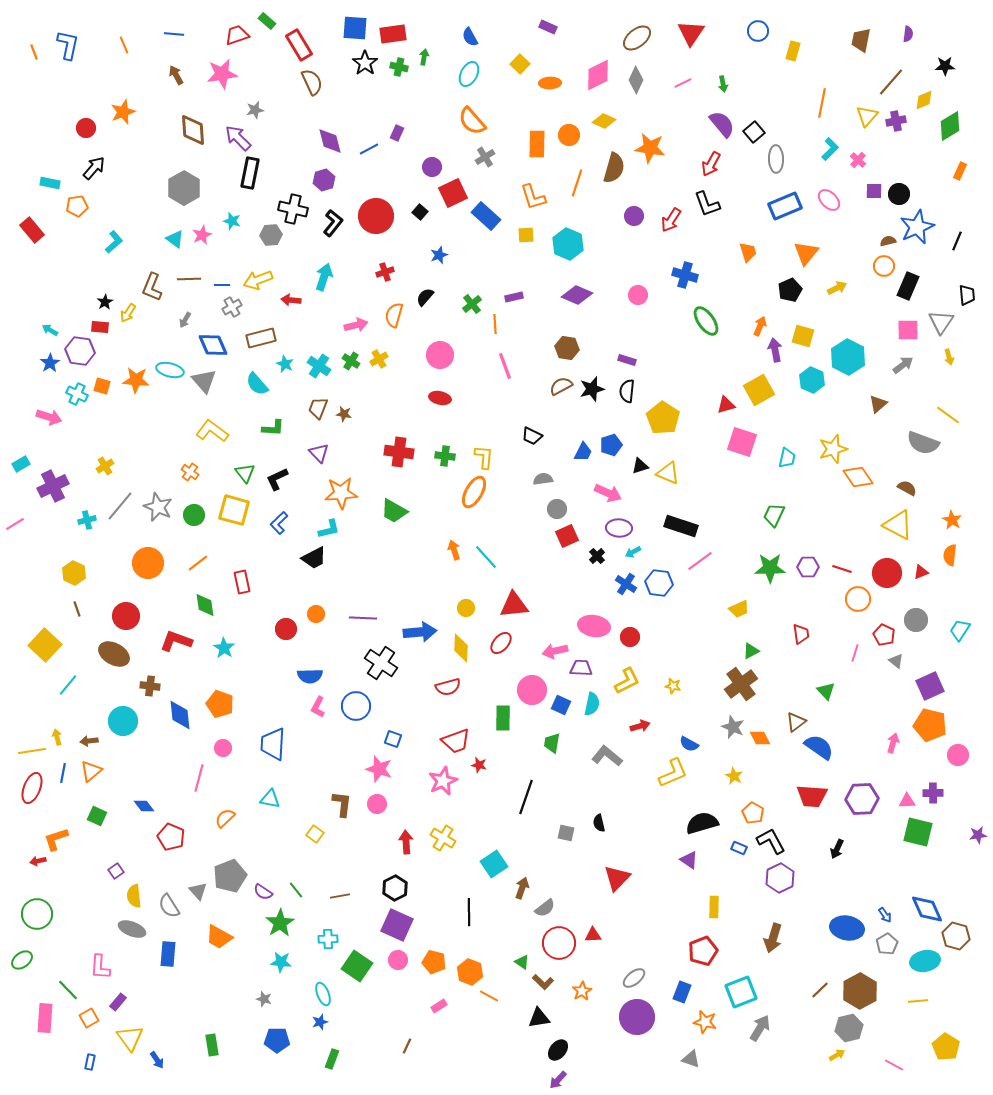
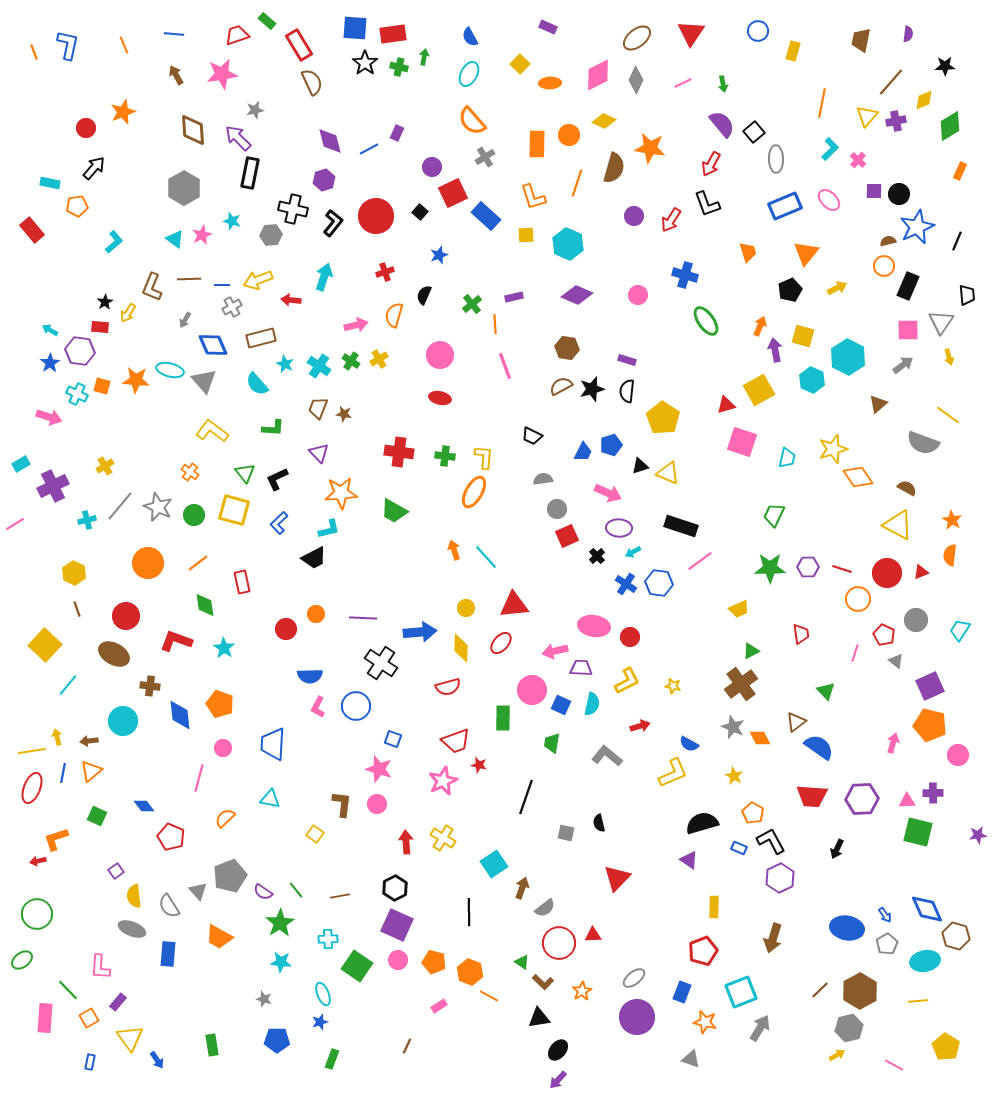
black semicircle at (425, 297): moved 1 px left, 2 px up; rotated 18 degrees counterclockwise
